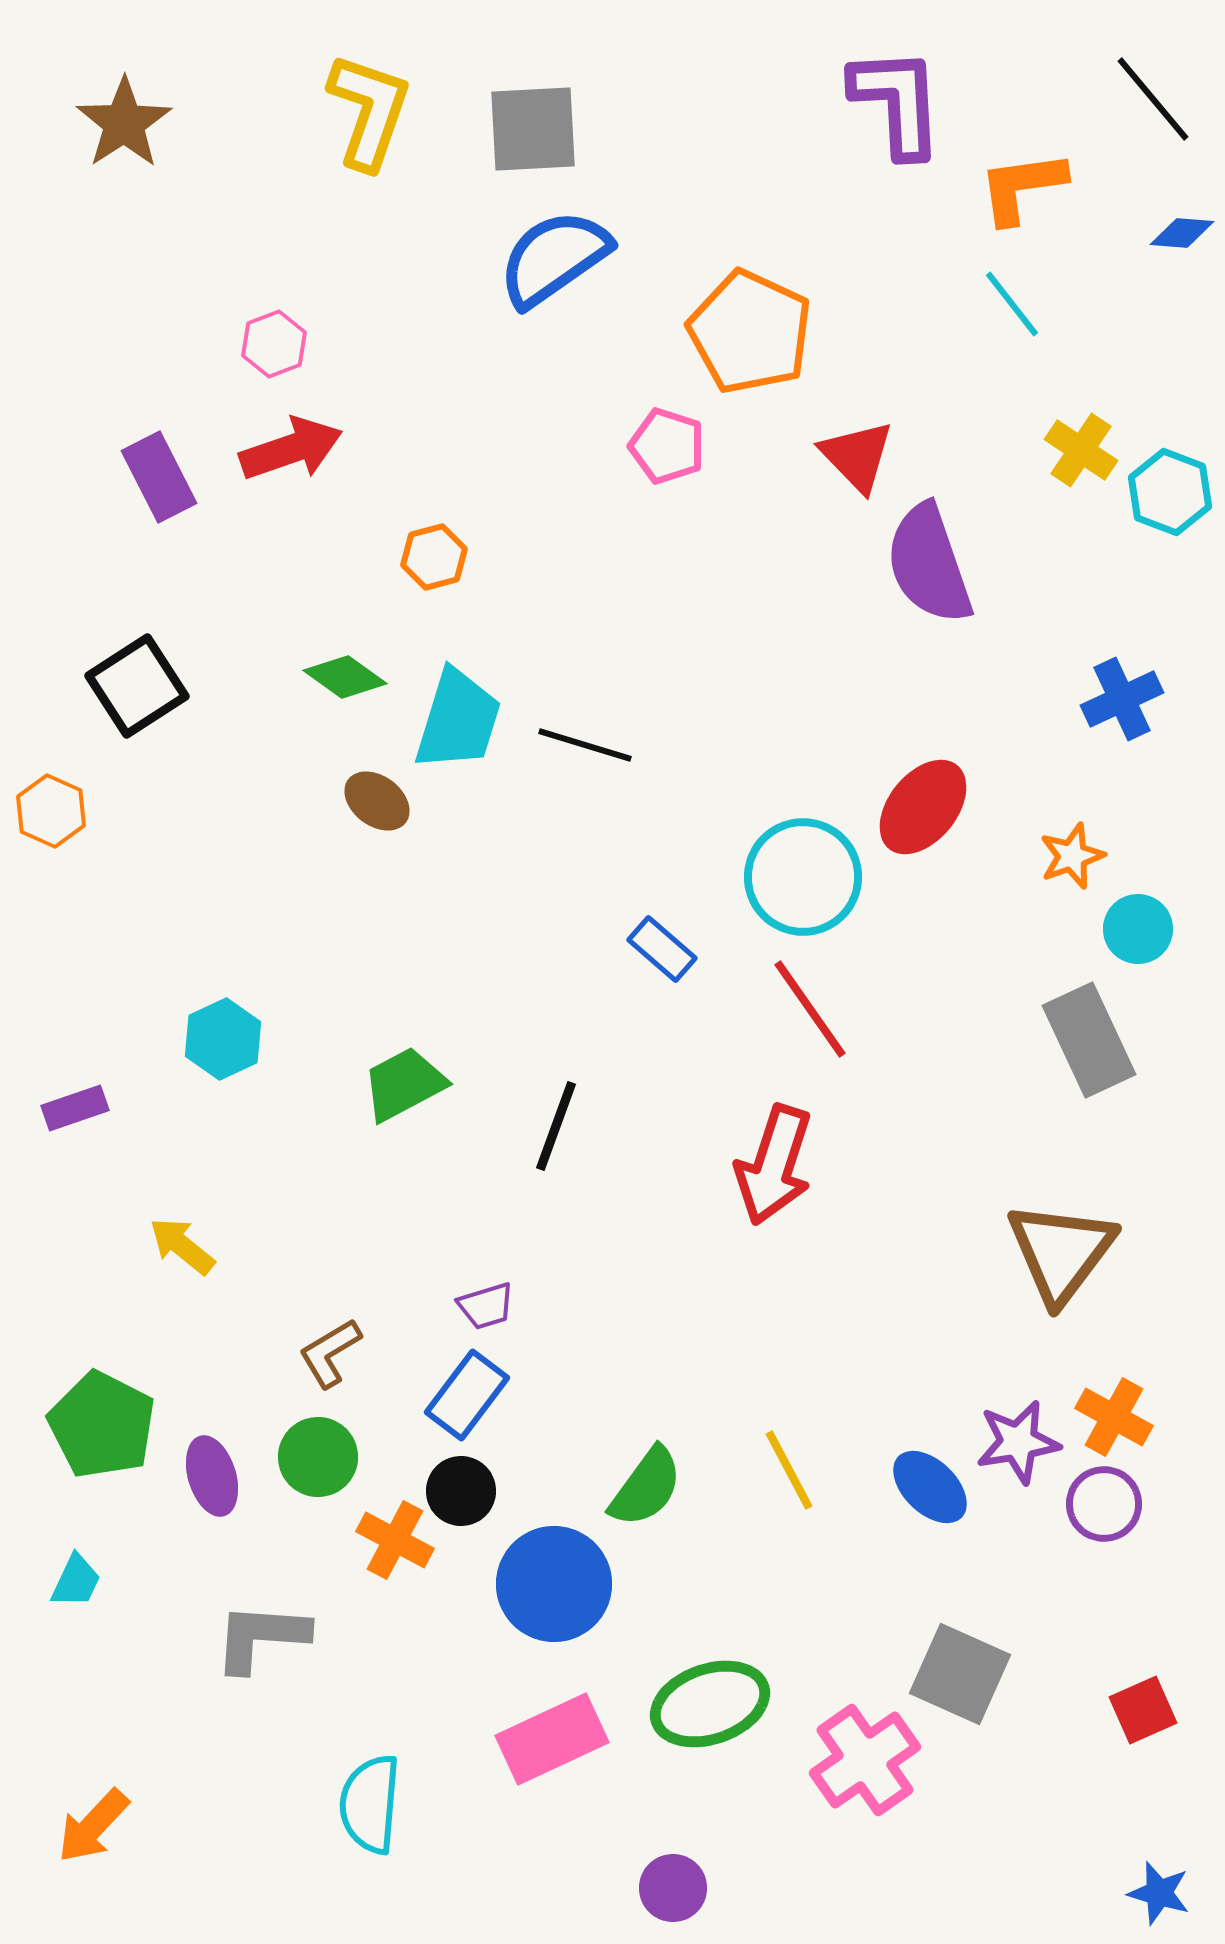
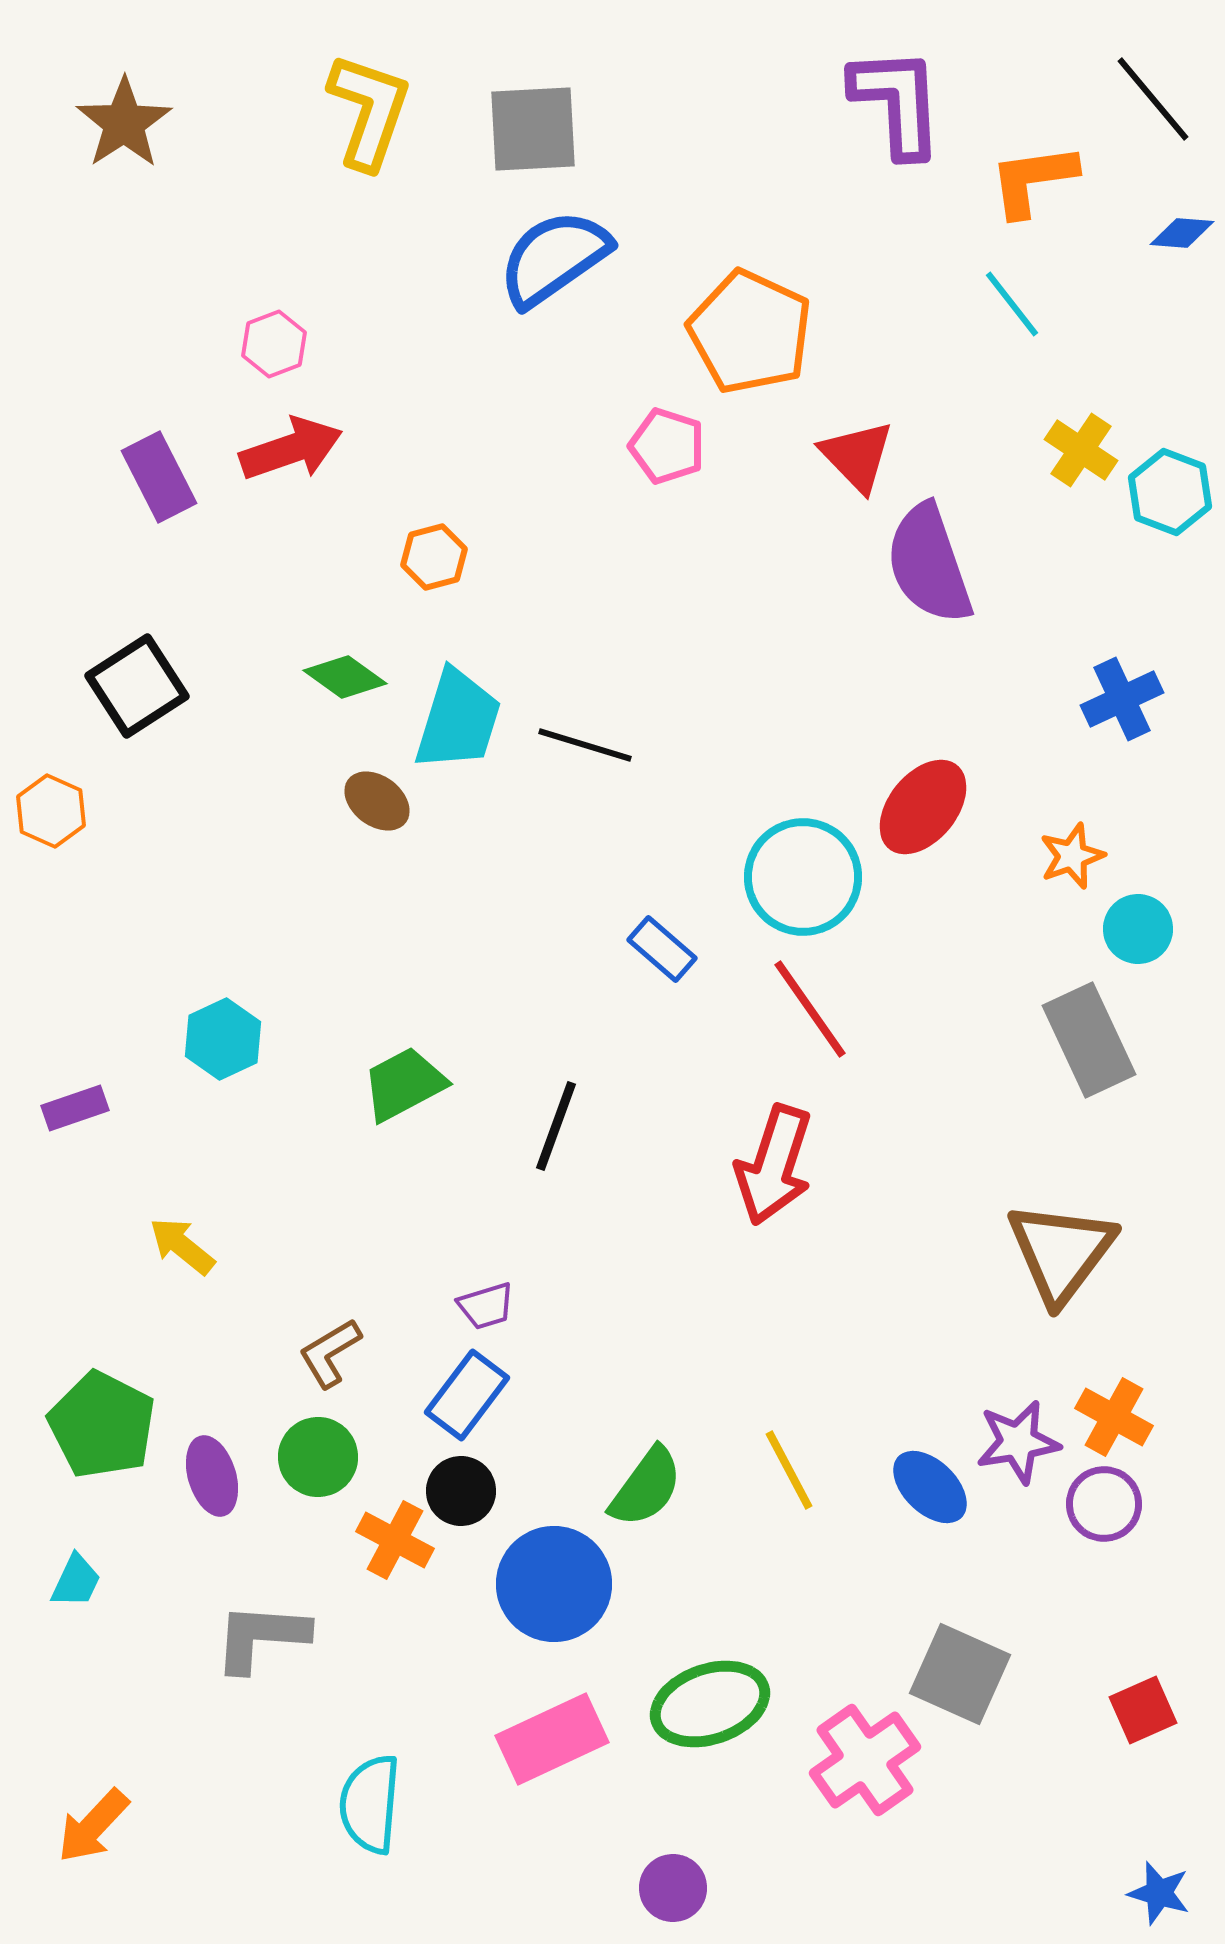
orange L-shape at (1022, 187): moved 11 px right, 7 px up
